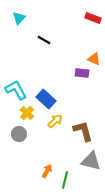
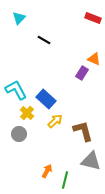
purple rectangle: rotated 64 degrees counterclockwise
